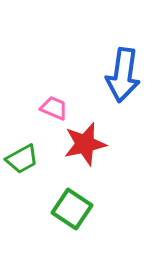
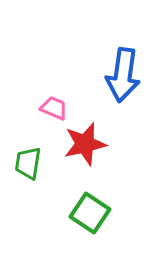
green trapezoid: moved 6 px right, 4 px down; rotated 128 degrees clockwise
green square: moved 18 px right, 4 px down
